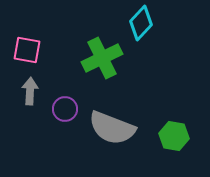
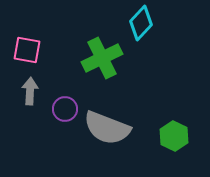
gray semicircle: moved 5 px left
green hexagon: rotated 16 degrees clockwise
